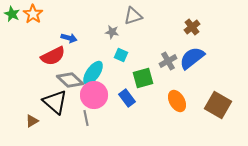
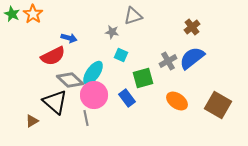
orange ellipse: rotated 25 degrees counterclockwise
